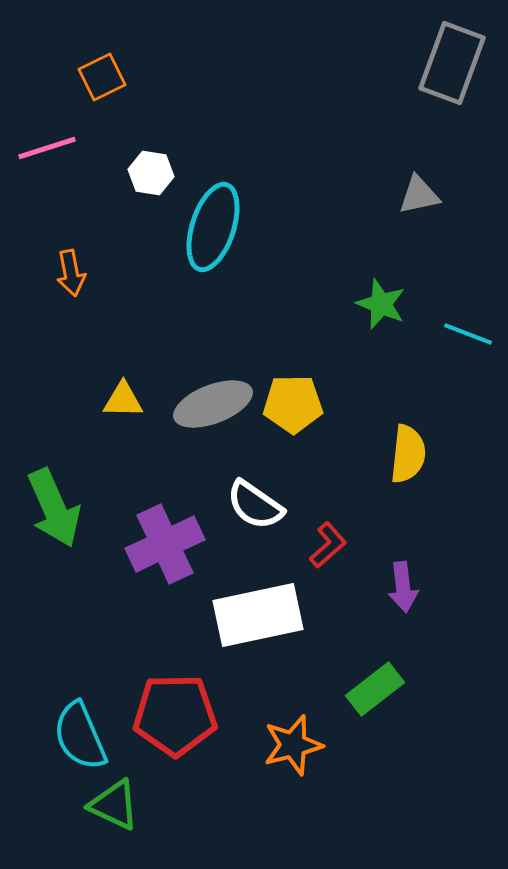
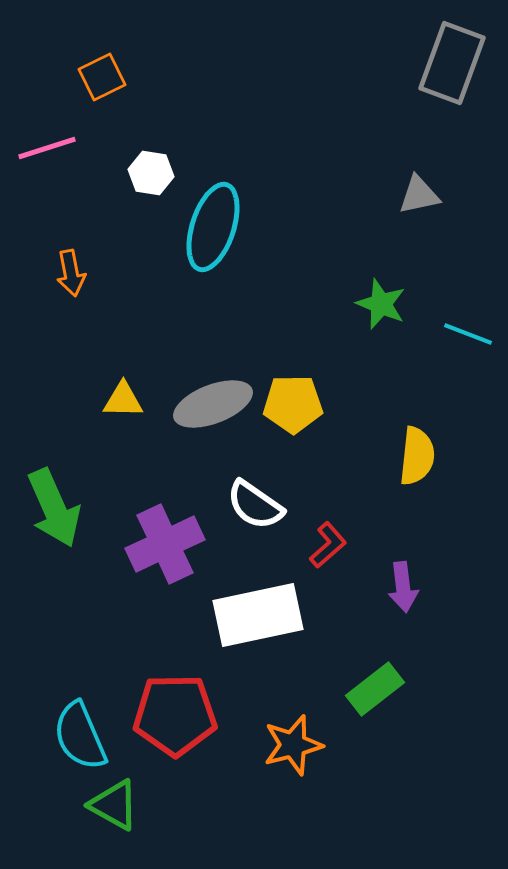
yellow semicircle: moved 9 px right, 2 px down
green triangle: rotated 4 degrees clockwise
